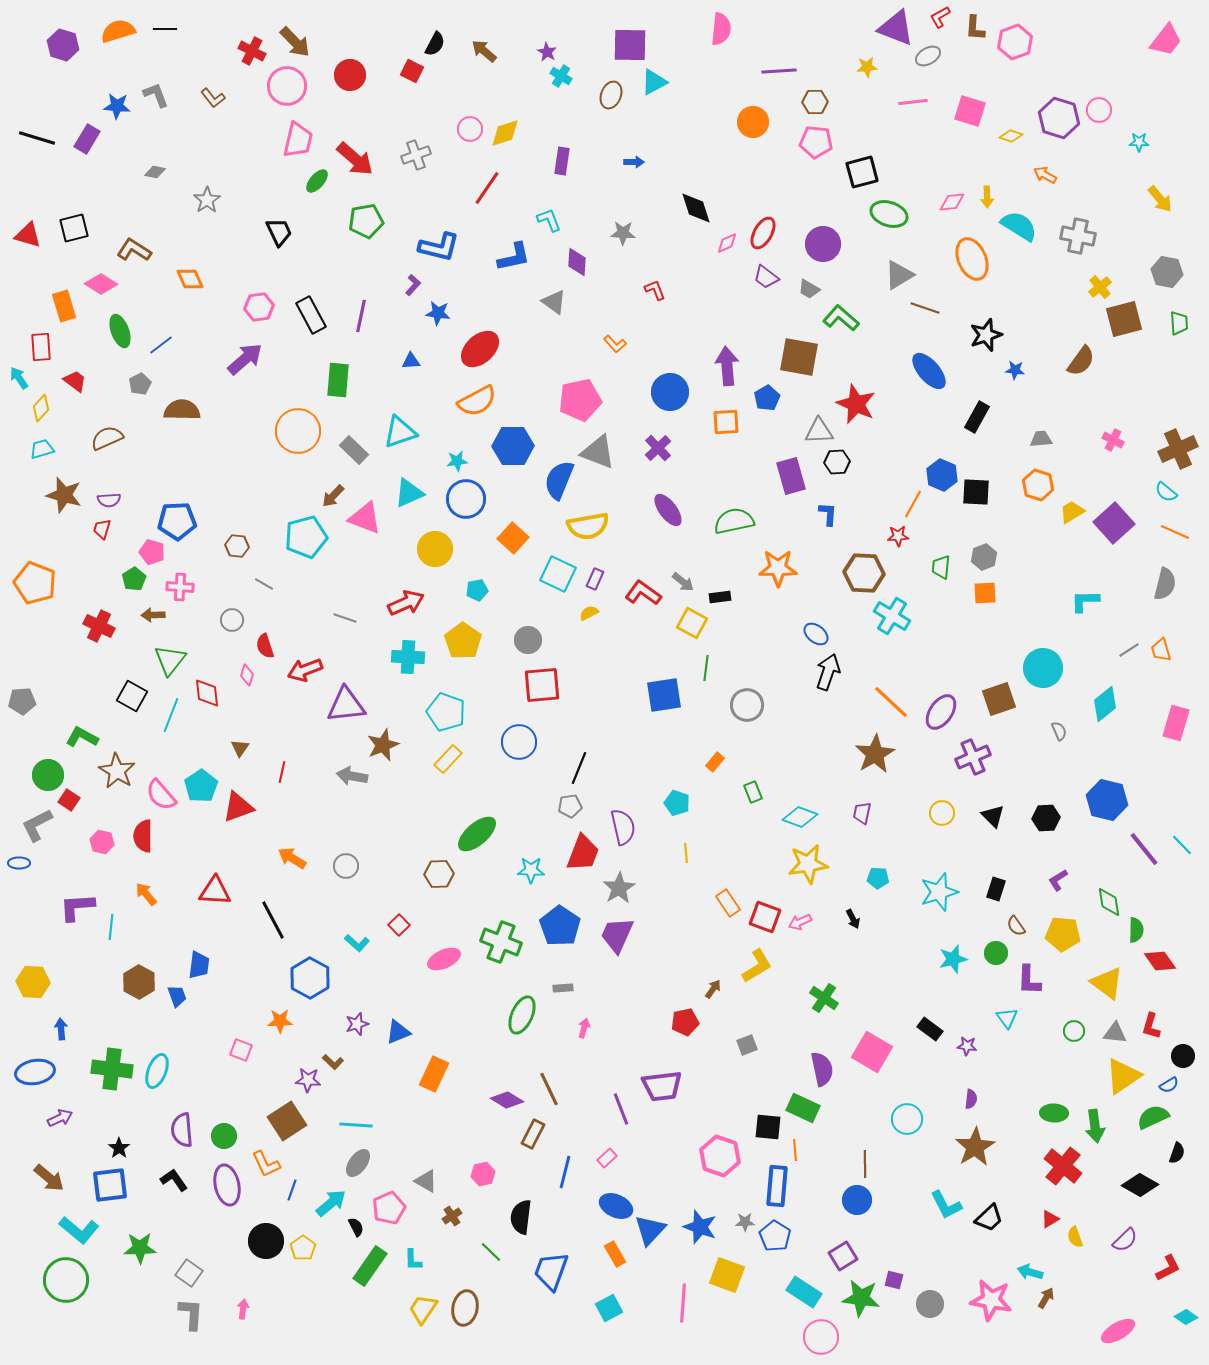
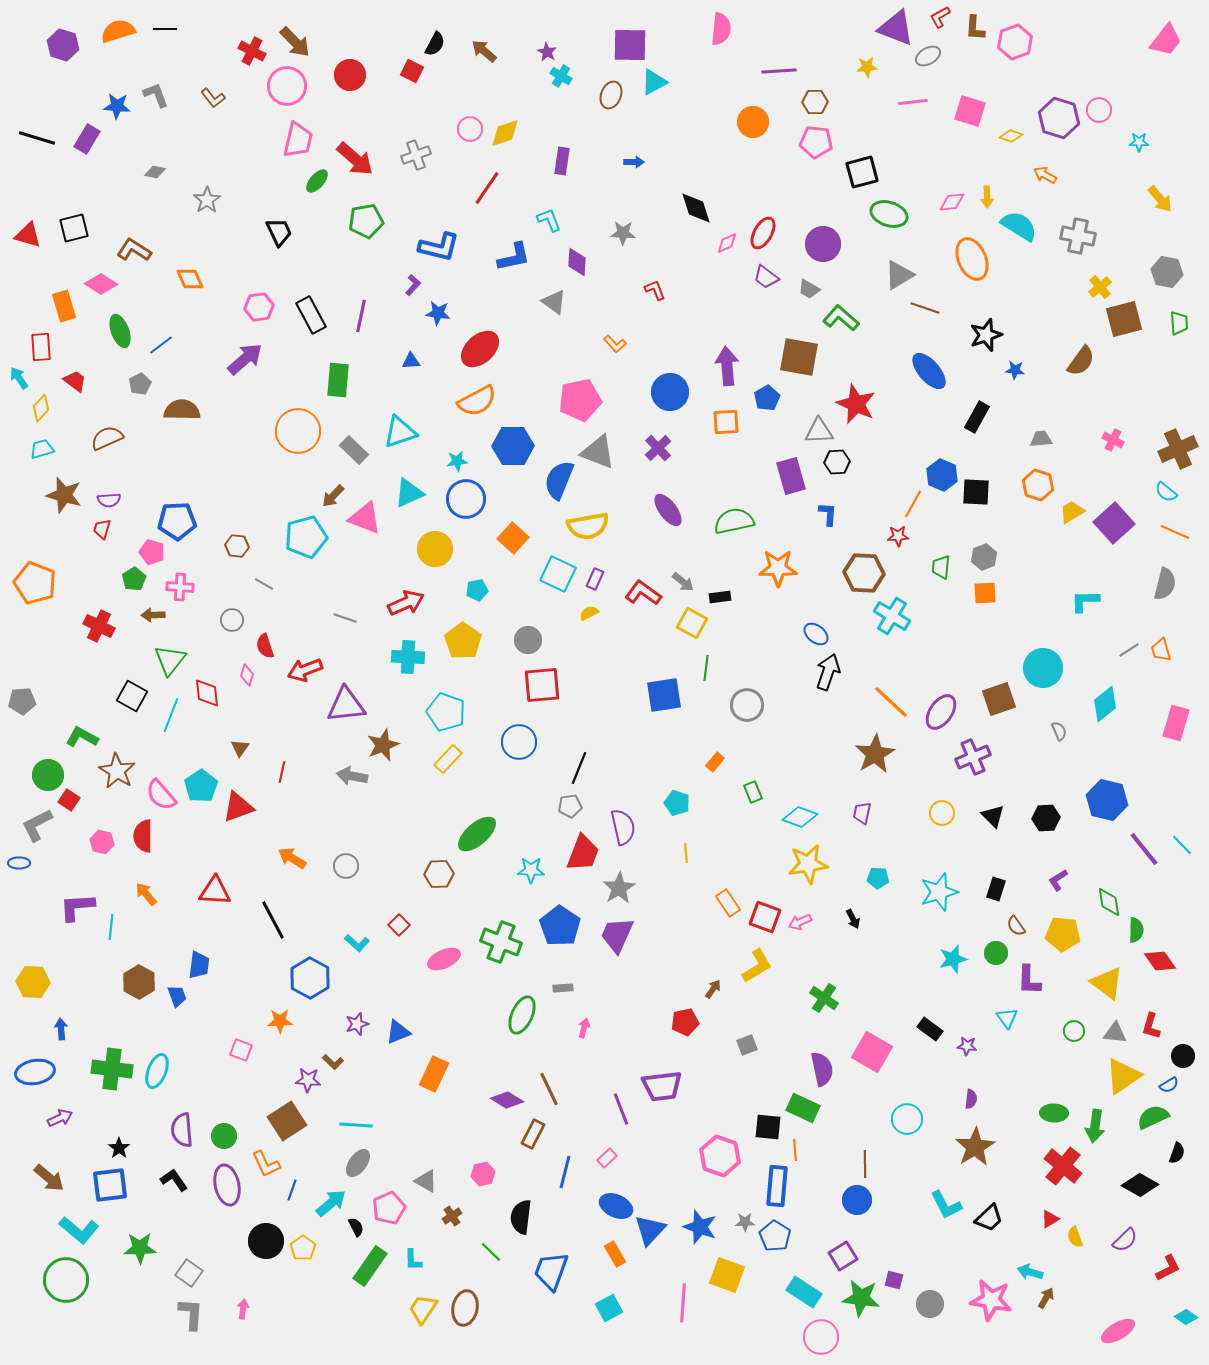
green arrow at (1095, 1126): rotated 16 degrees clockwise
